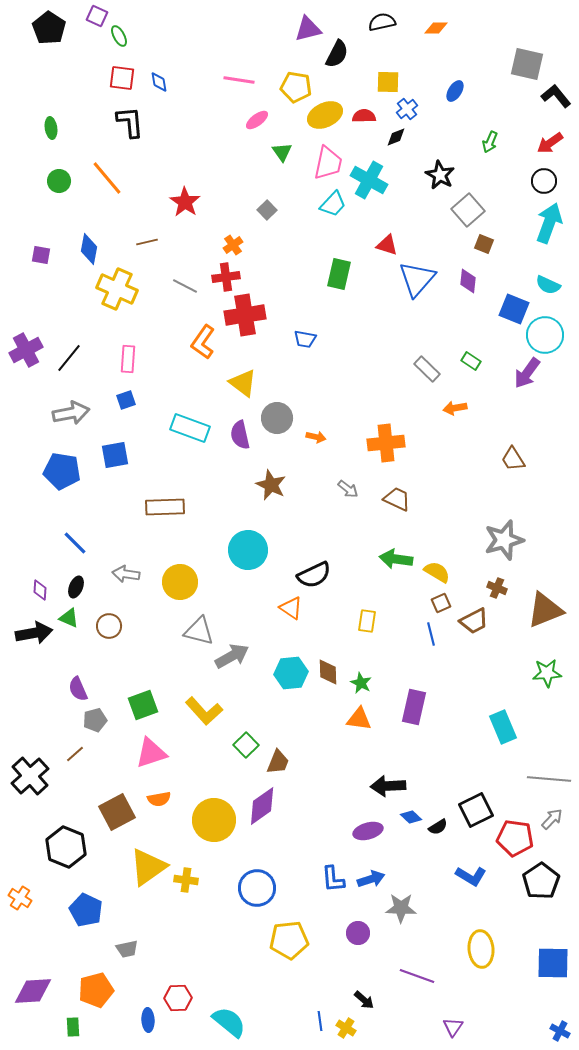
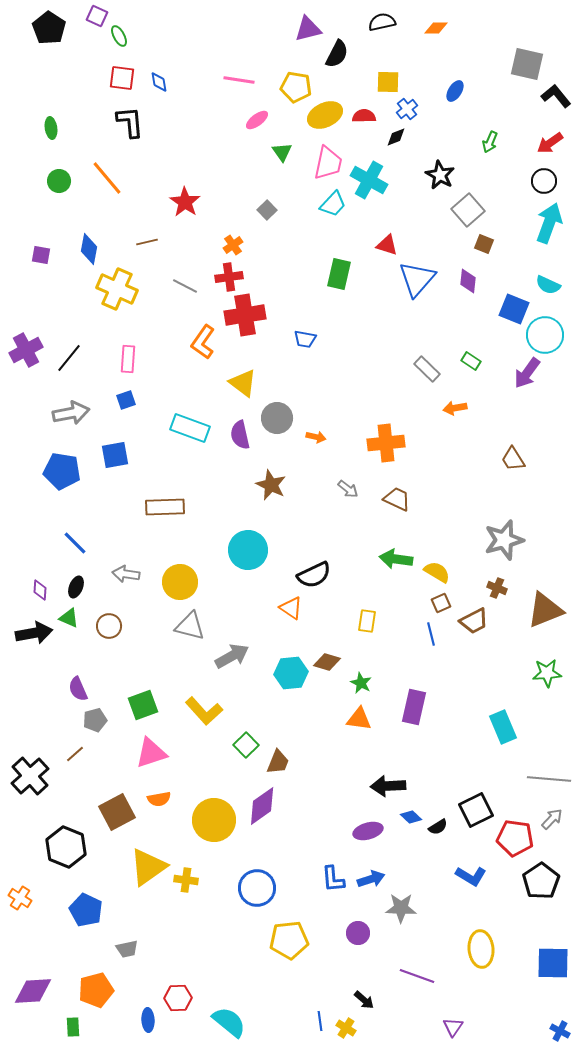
red cross at (226, 277): moved 3 px right
gray triangle at (199, 631): moved 9 px left, 5 px up
brown diamond at (328, 672): moved 1 px left, 10 px up; rotated 72 degrees counterclockwise
